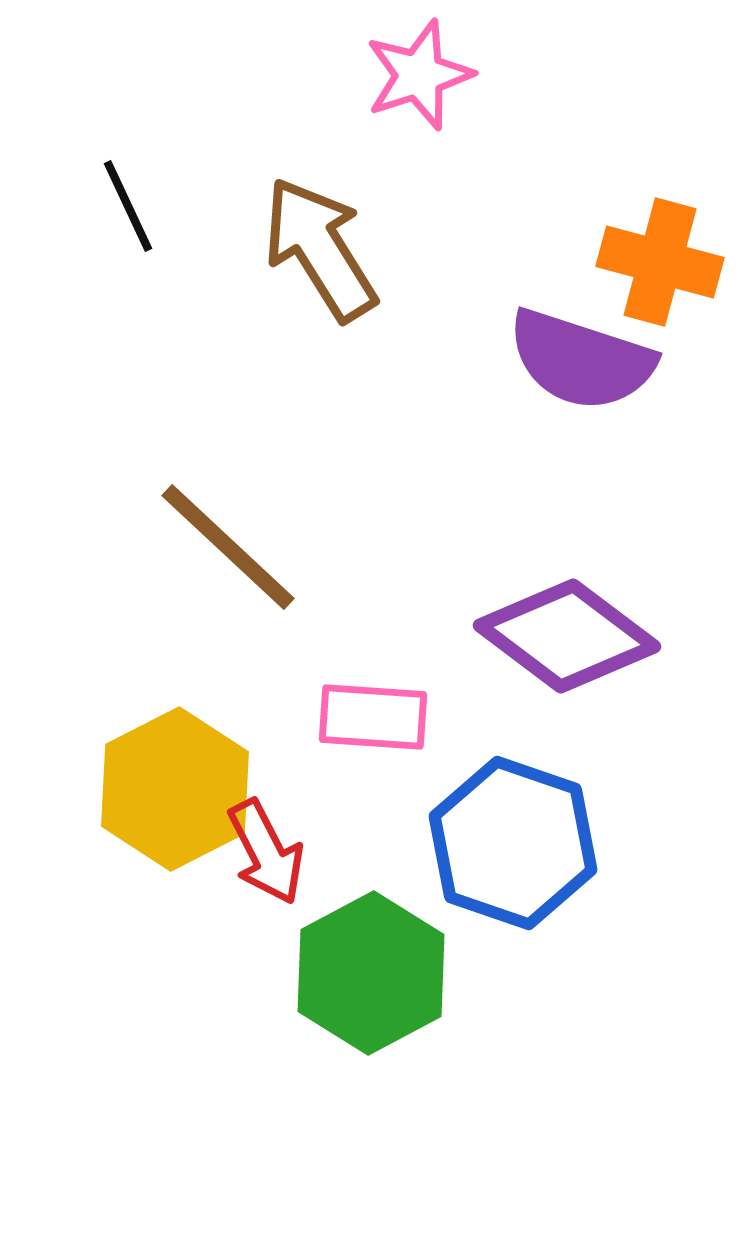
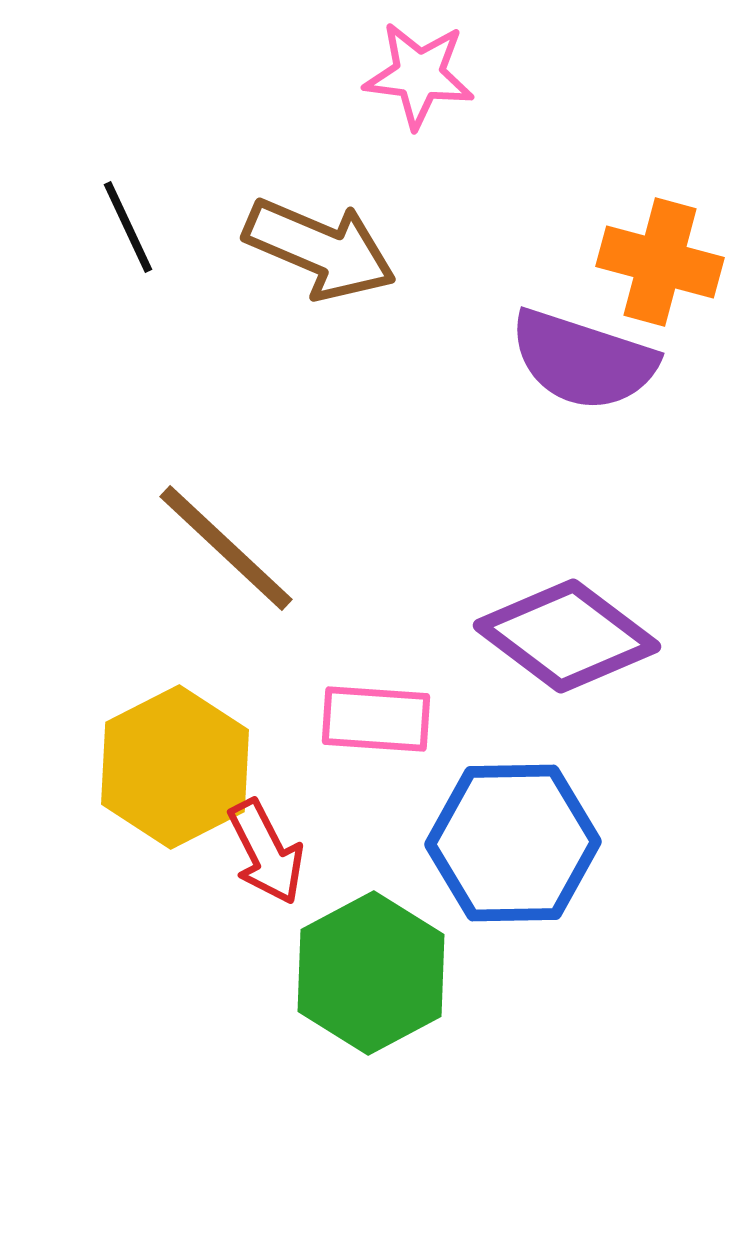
pink star: rotated 25 degrees clockwise
black line: moved 21 px down
brown arrow: rotated 145 degrees clockwise
purple semicircle: moved 2 px right
brown line: moved 2 px left, 1 px down
pink rectangle: moved 3 px right, 2 px down
yellow hexagon: moved 22 px up
blue hexagon: rotated 20 degrees counterclockwise
